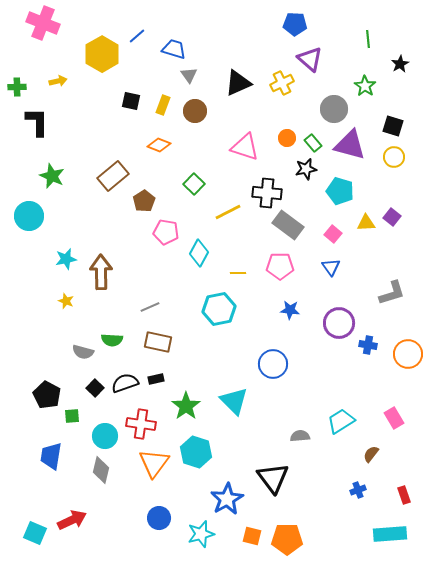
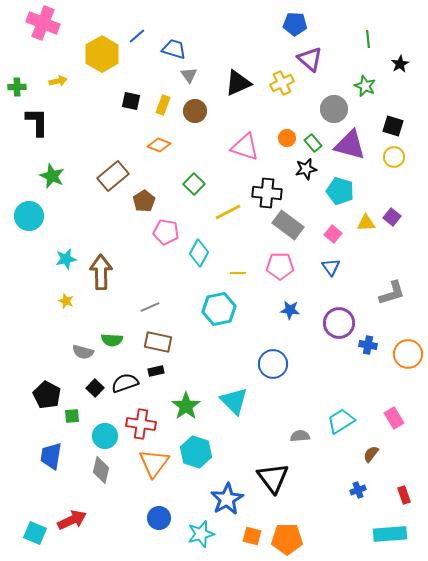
green star at (365, 86): rotated 10 degrees counterclockwise
black rectangle at (156, 379): moved 8 px up
